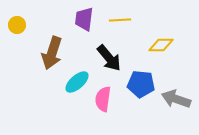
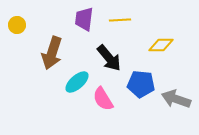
pink semicircle: rotated 40 degrees counterclockwise
